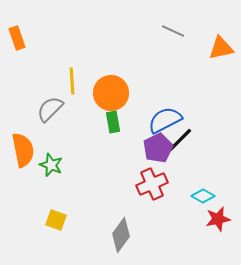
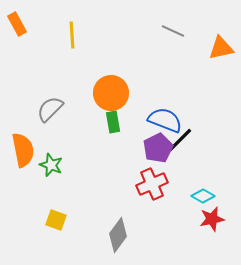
orange rectangle: moved 14 px up; rotated 10 degrees counterclockwise
yellow line: moved 46 px up
blue semicircle: rotated 48 degrees clockwise
red star: moved 6 px left
gray diamond: moved 3 px left
